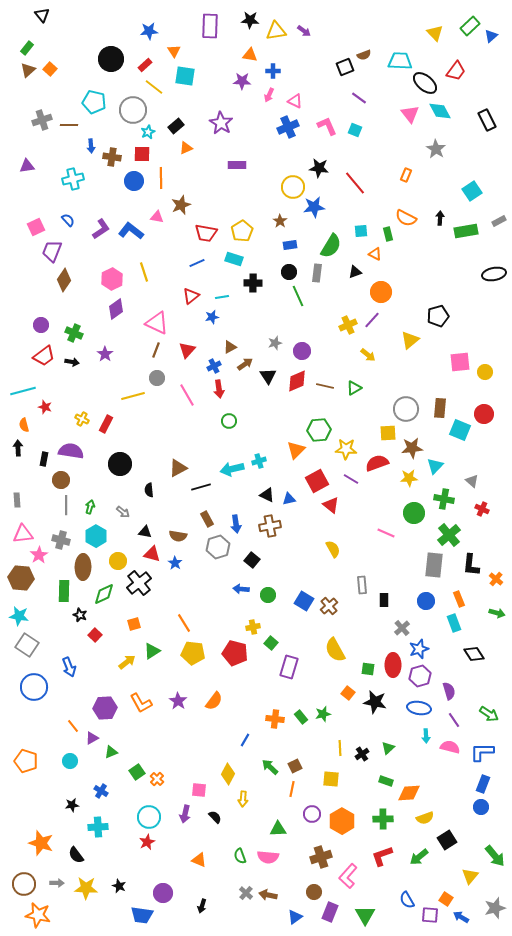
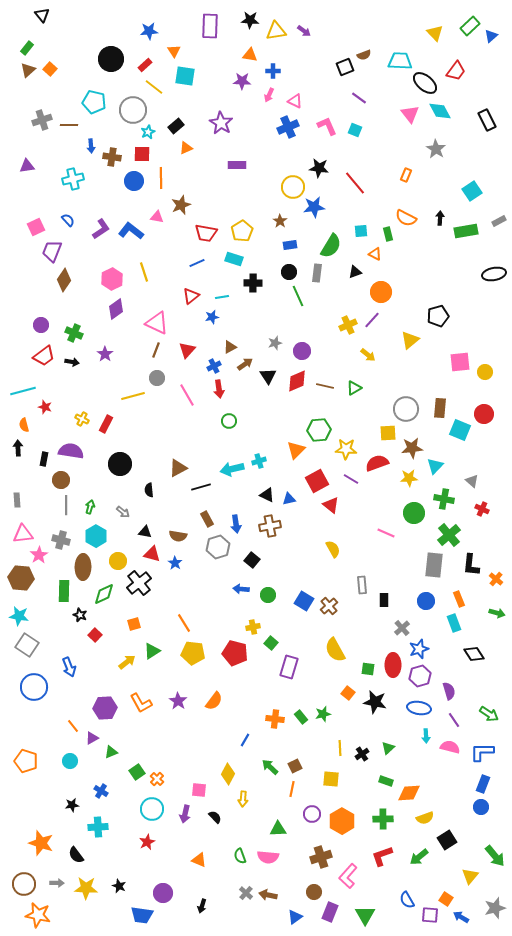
cyan circle at (149, 817): moved 3 px right, 8 px up
